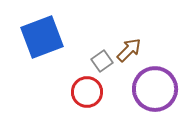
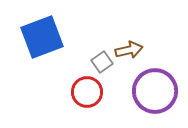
brown arrow: rotated 32 degrees clockwise
gray square: moved 1 px down
purple circle: moved 2 px down
